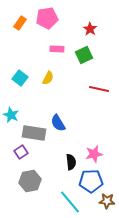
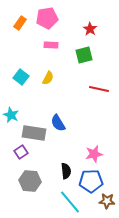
pink rectangle: moved 6 px left, 4 px up
green square: rotated 12 degrees clockwise
cyan square: moved 1 px right, 1 px up
black semicircle: moved 5 px left, 9 px down
gray hexagon: rotated 15 degrees clockwise
